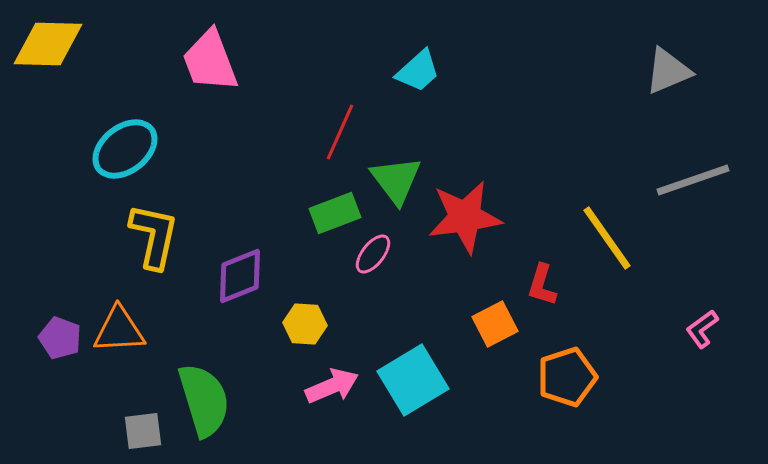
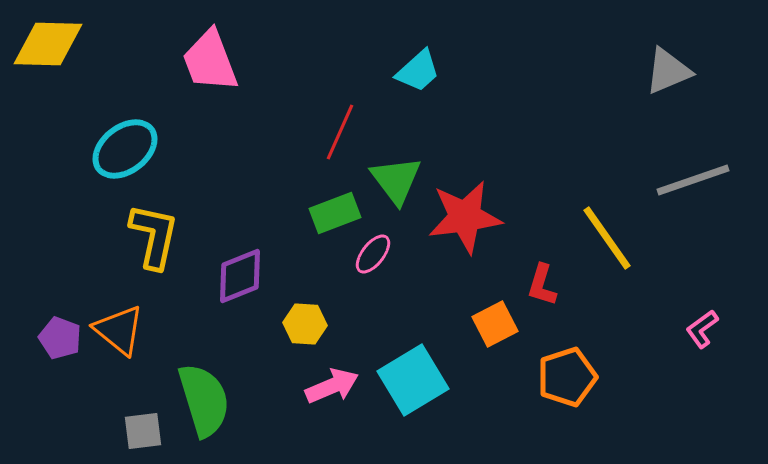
orange triangle: rotated 42 degrees clockwise
